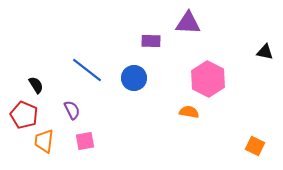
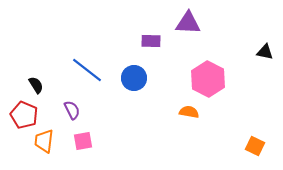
pink square: moved 2 px left
